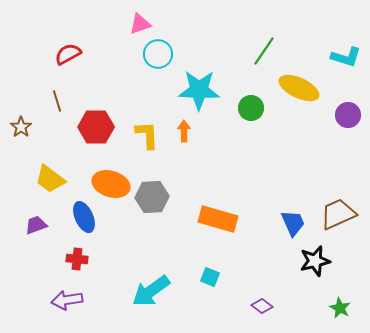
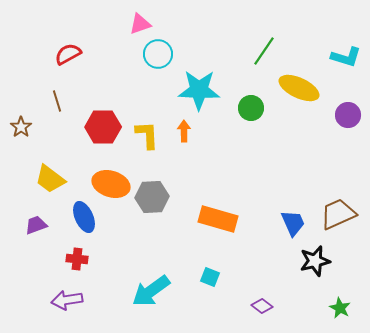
red hexagon: moved 7 px right
